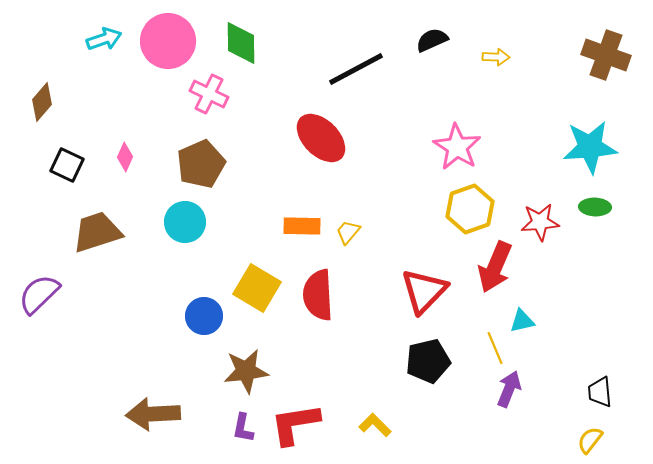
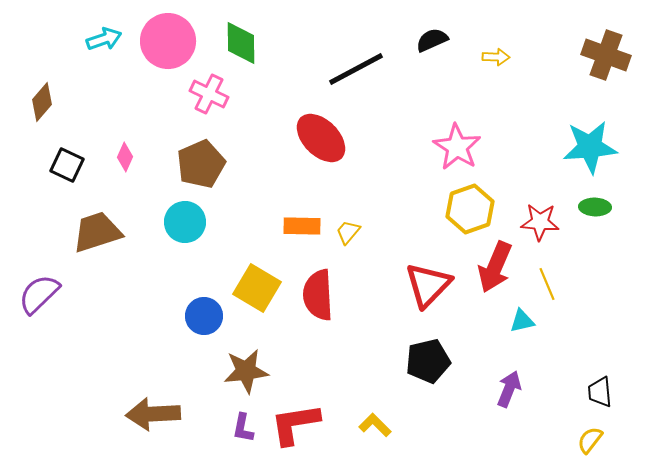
red star: rotated 9 degrees clockwise
red triangle: moved 4 px right, 6 px up
yellow line: moved 52 px right, 64 px up
